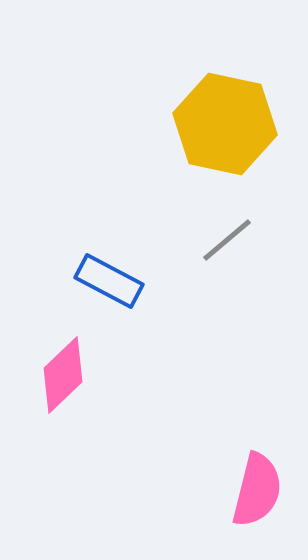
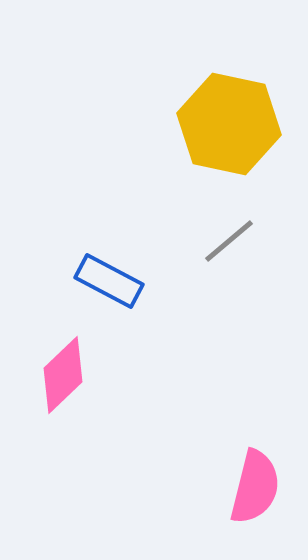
yellow hexagon: moved 4 px right
gray line: moved 2 px right, 1 px down
pink semicircle: moved 2 px left, 3 px up
